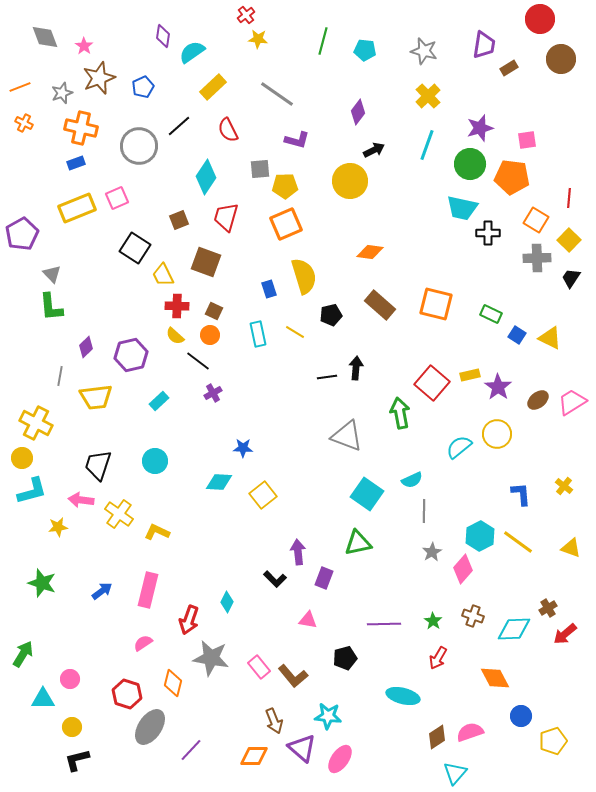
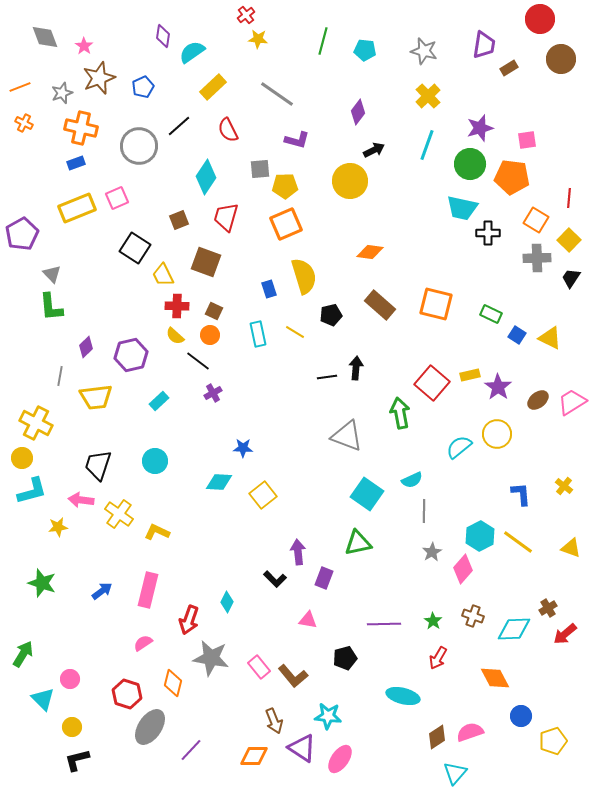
cyan triangle at (43, 699): rotated 45 degrees clockwise
purple triangle at (302, 748): rotated 8 degrees counterclockwise
